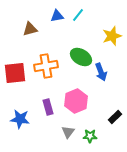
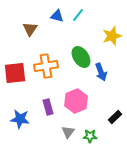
blue triangle: rotated 24 degrees clockwise
brown triangle: rotated 42 degrees counterclockwise
green ellipse: rotated 25 degrees clockwise
